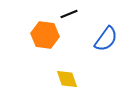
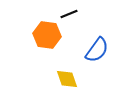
orange hexagon: moved 2 px right
blue semicircle: moved 9 px left, 11 px down
